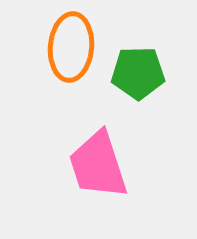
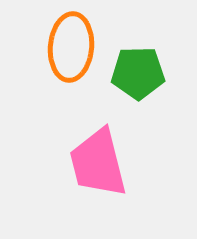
pink trapezoid: moved 2 px up; rotated 4 degrees clockwise
